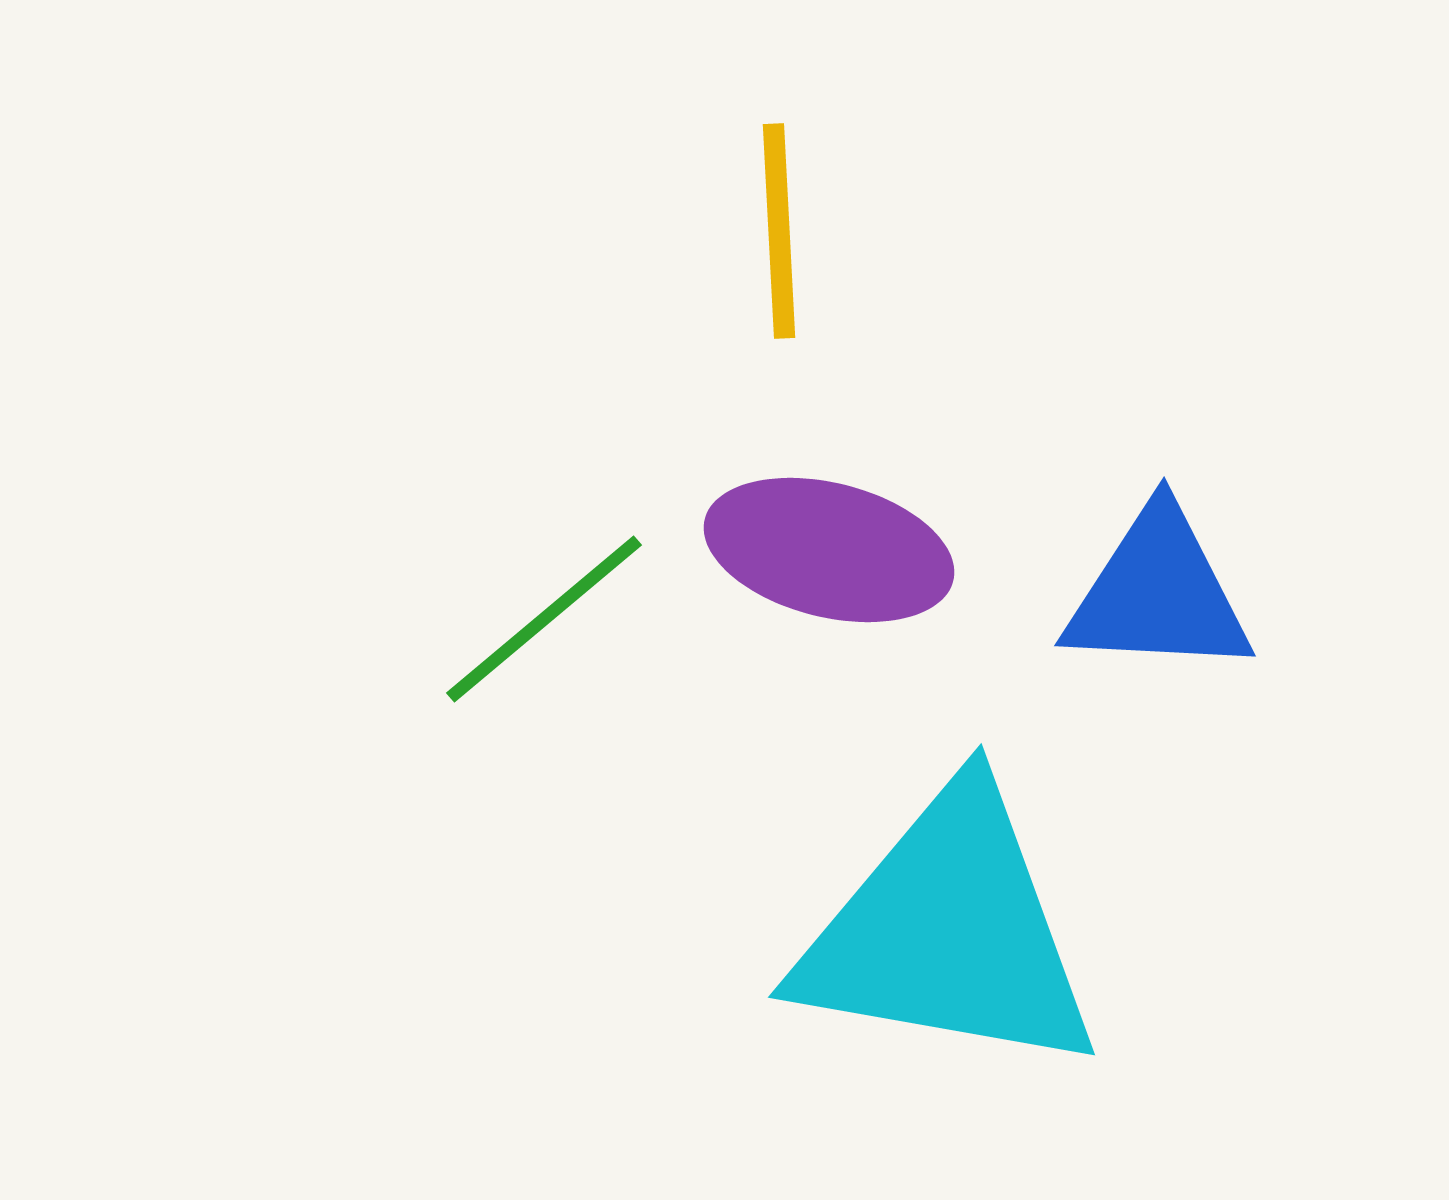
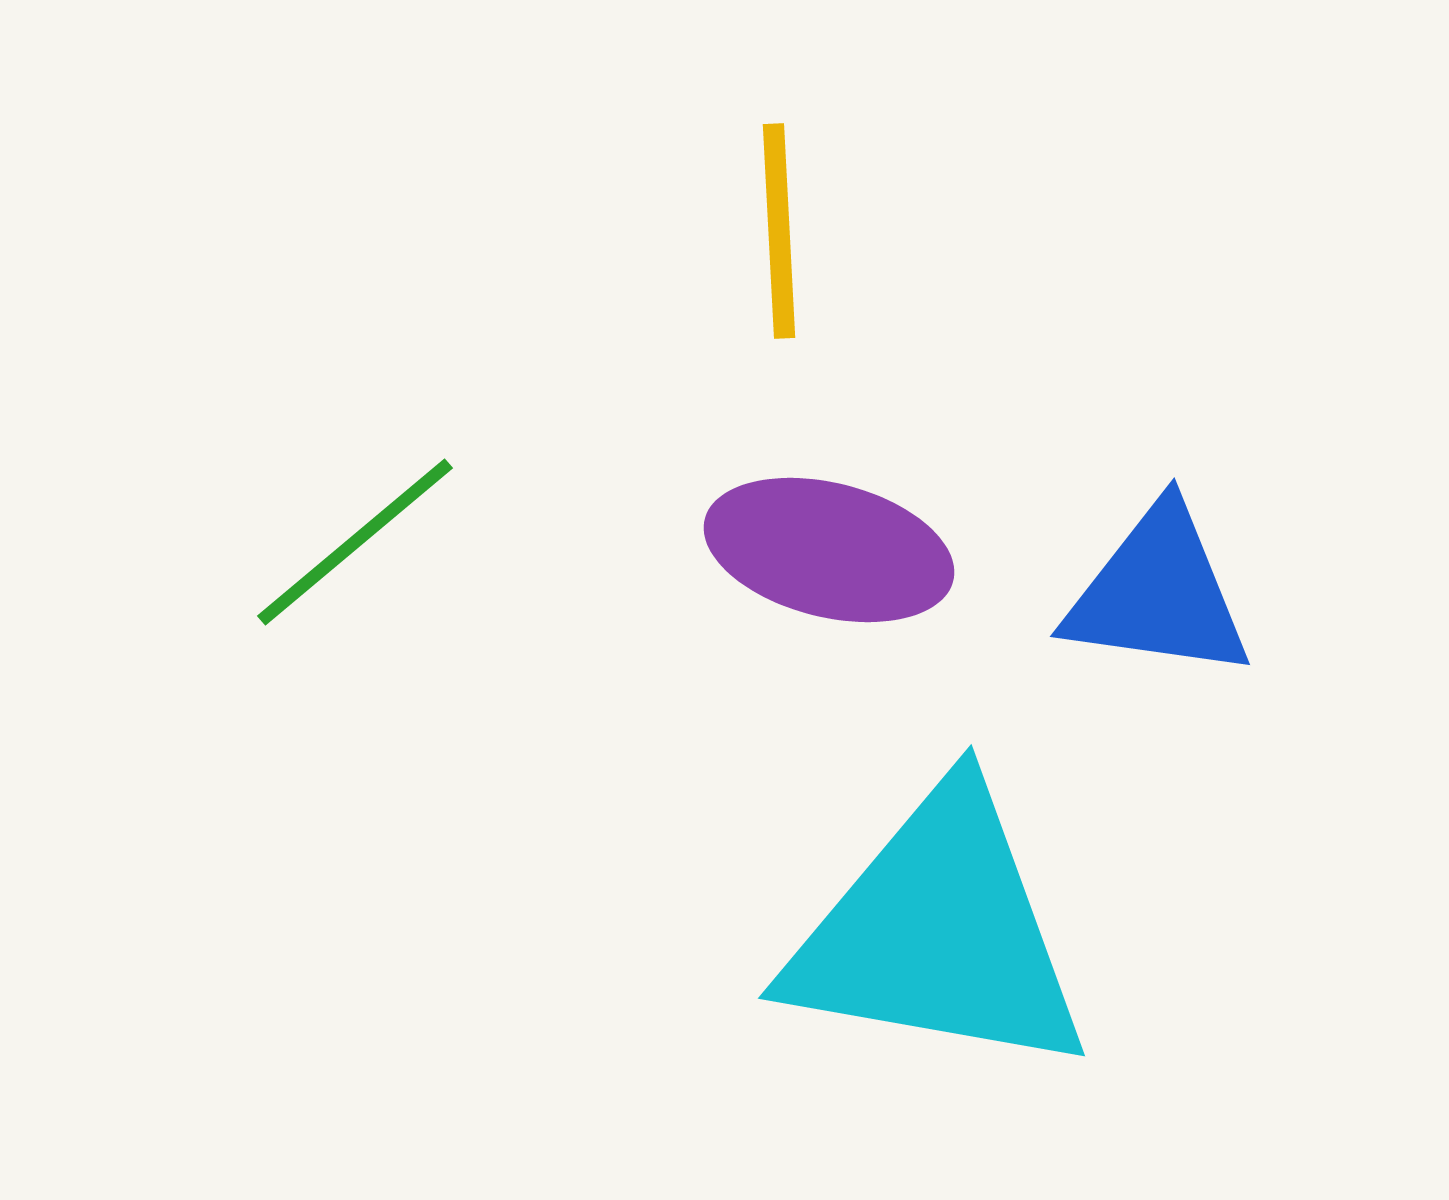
blue triangle: rotated 5 degrees clockwise
green line: moved 189 px left, 77 px up
cyan triangle: moved 10 px left, 1 px down
